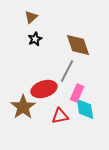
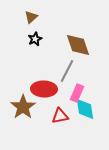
red ellipse: rotated 20 degrees clockwise
